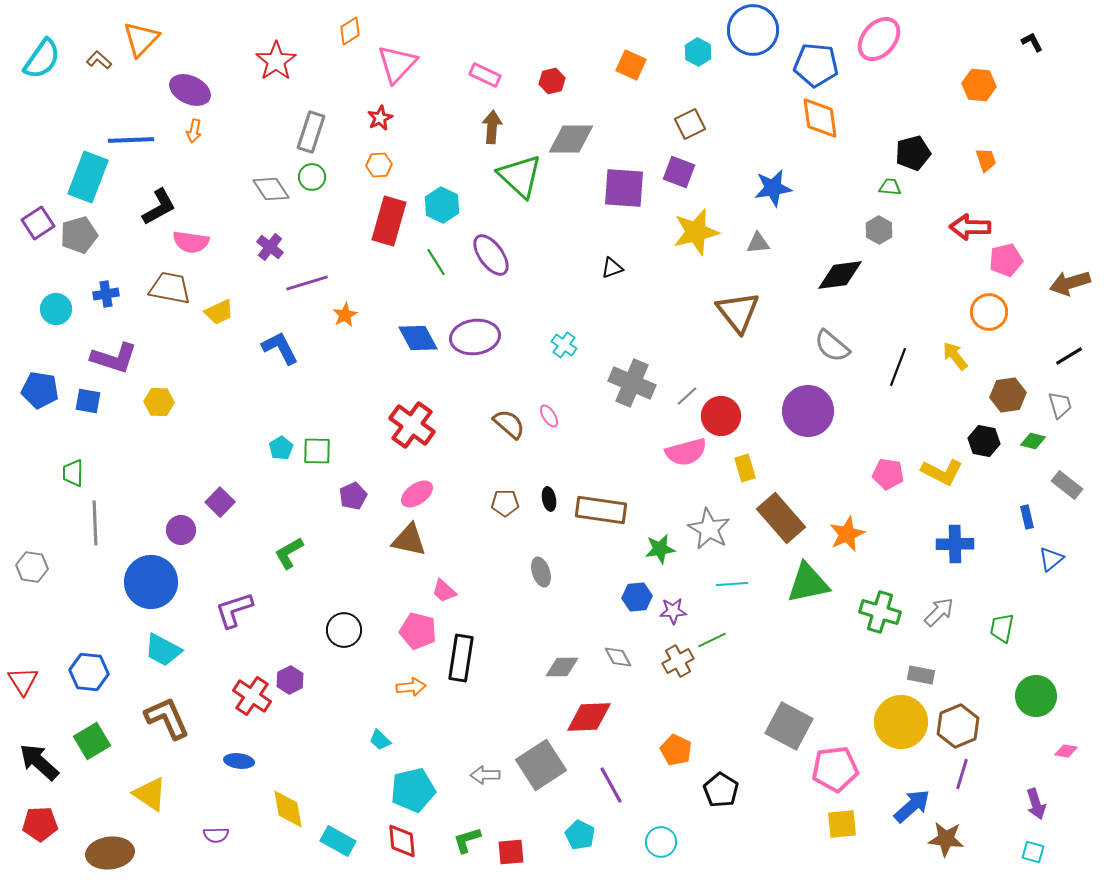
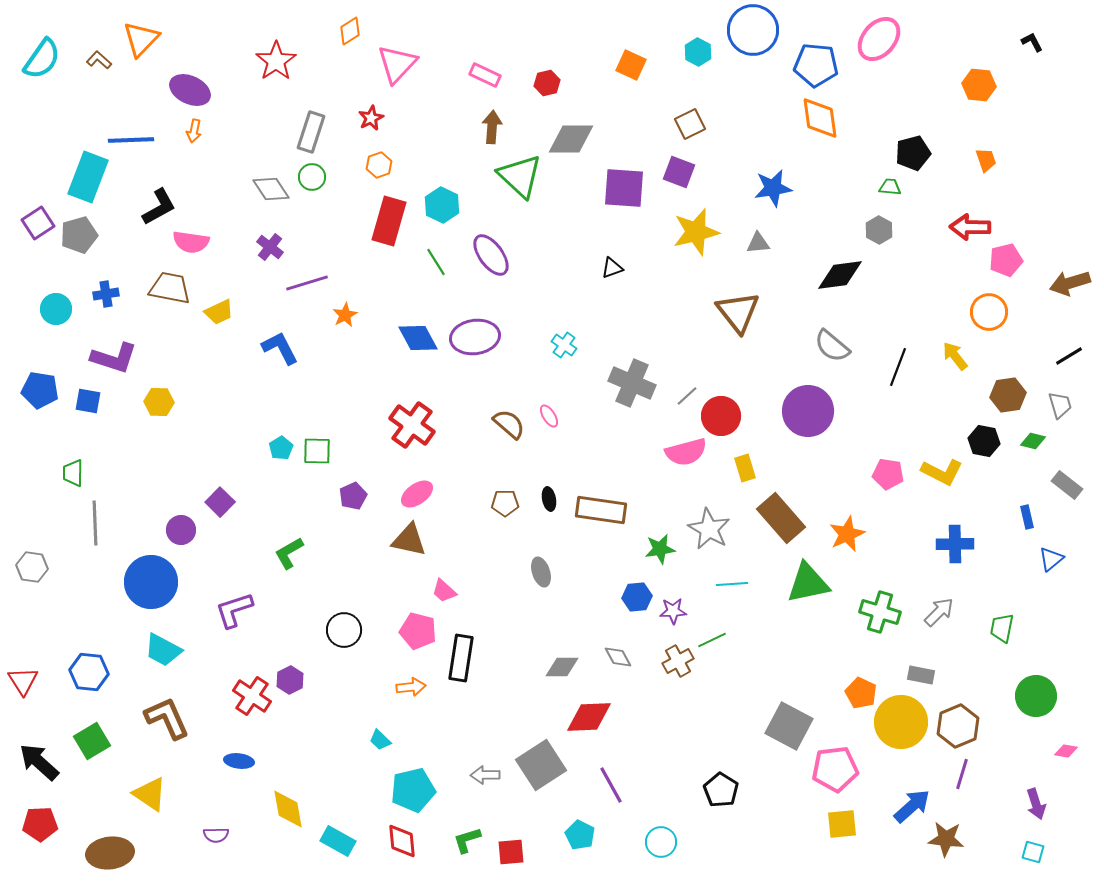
red hexagon at (552, 81): moved 5 px left, 2 px down
red star at (380, 118): moved 9 px left
orange hexagon at (379, 165): rotated 15 degrees counterclockwise
orange pentagon at (676, 750): moved 185 px right, 57 px up
